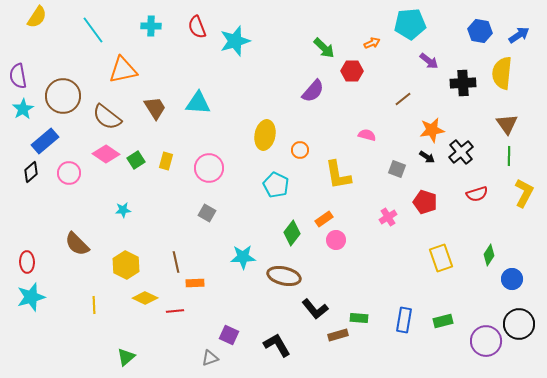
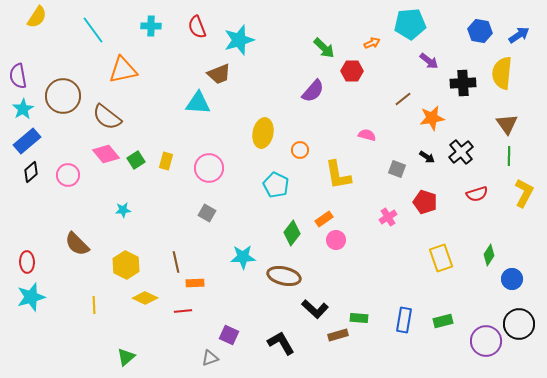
cyan star at (235, 41): moved 4 px right, 1 px up
brown trapezoid at (155, 108): moved 64 px right, 34 px up; rotated 100 degrees clockwise
orange star at (432, 130): moved 12 px up
yellow ellipse at (265, 135): moved 2 px left, 2 px up
blue rectangle at (45, 141): moved 18 px left
pink diamond at (106, 154): rotated 16 degrees clockwise
pink circle at (69, 173): moved 1 px left, 2 px down
black L-shape at (315, 309): rotated 8 degrees counterclockwise
red line at (175, 311): moved 8 px right
black L-shape at (277, 345): moved 4 px right, 2 px up
